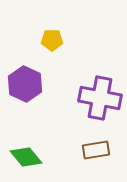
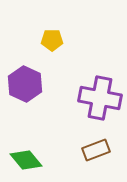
brown rectangle: rotated 12 degrees counterclockwise
green diamond: moved 3 px down
